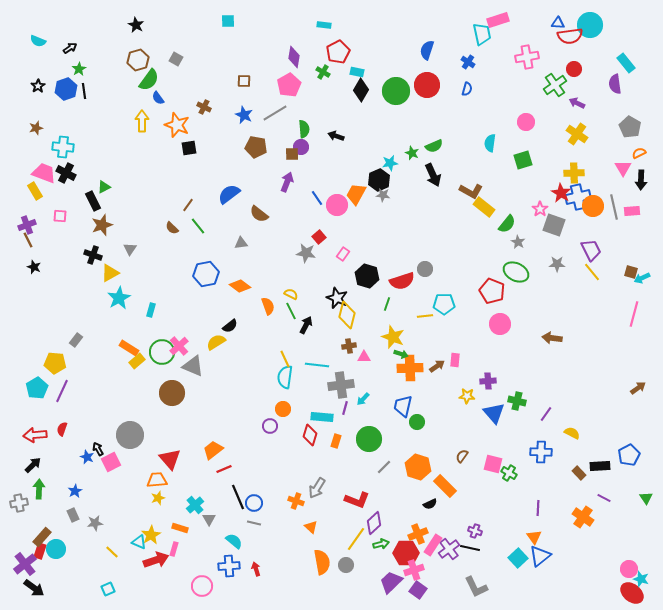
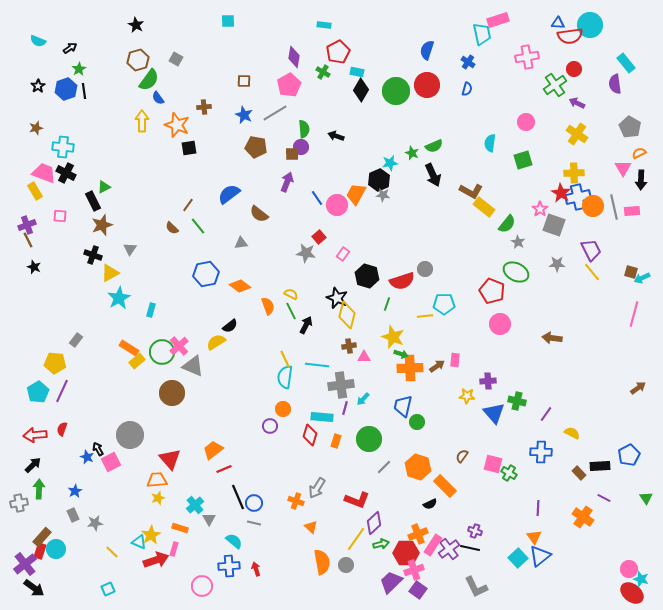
brown cross at (204, 107): rotated 32 degrees counterclockwise
cyan pentagon at (37, 388): moved 1 px right, 4 px down
